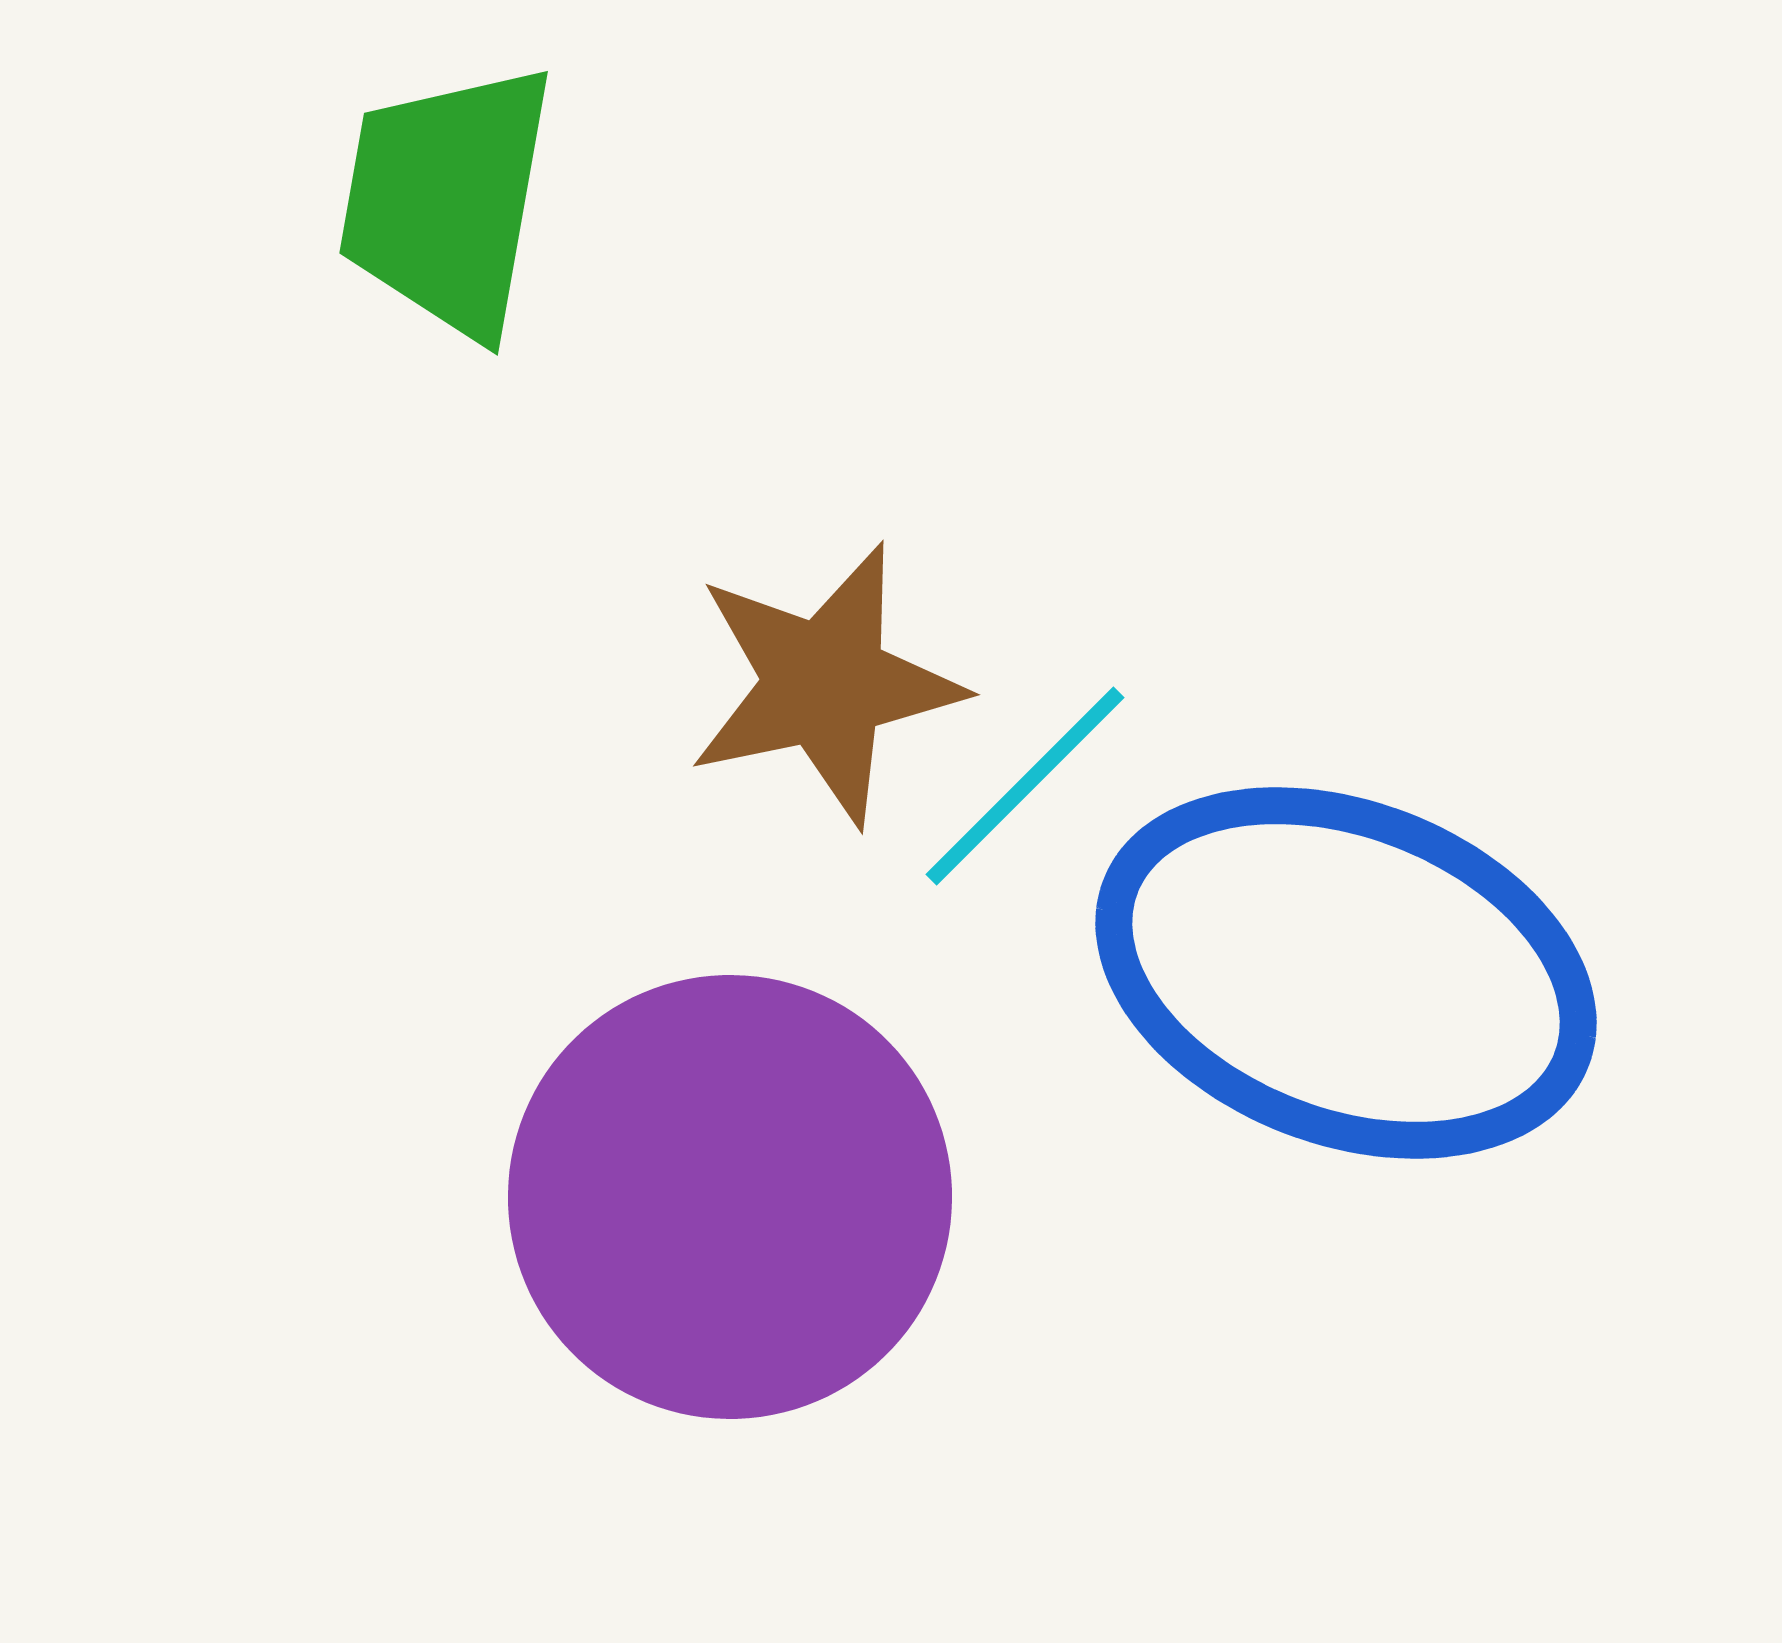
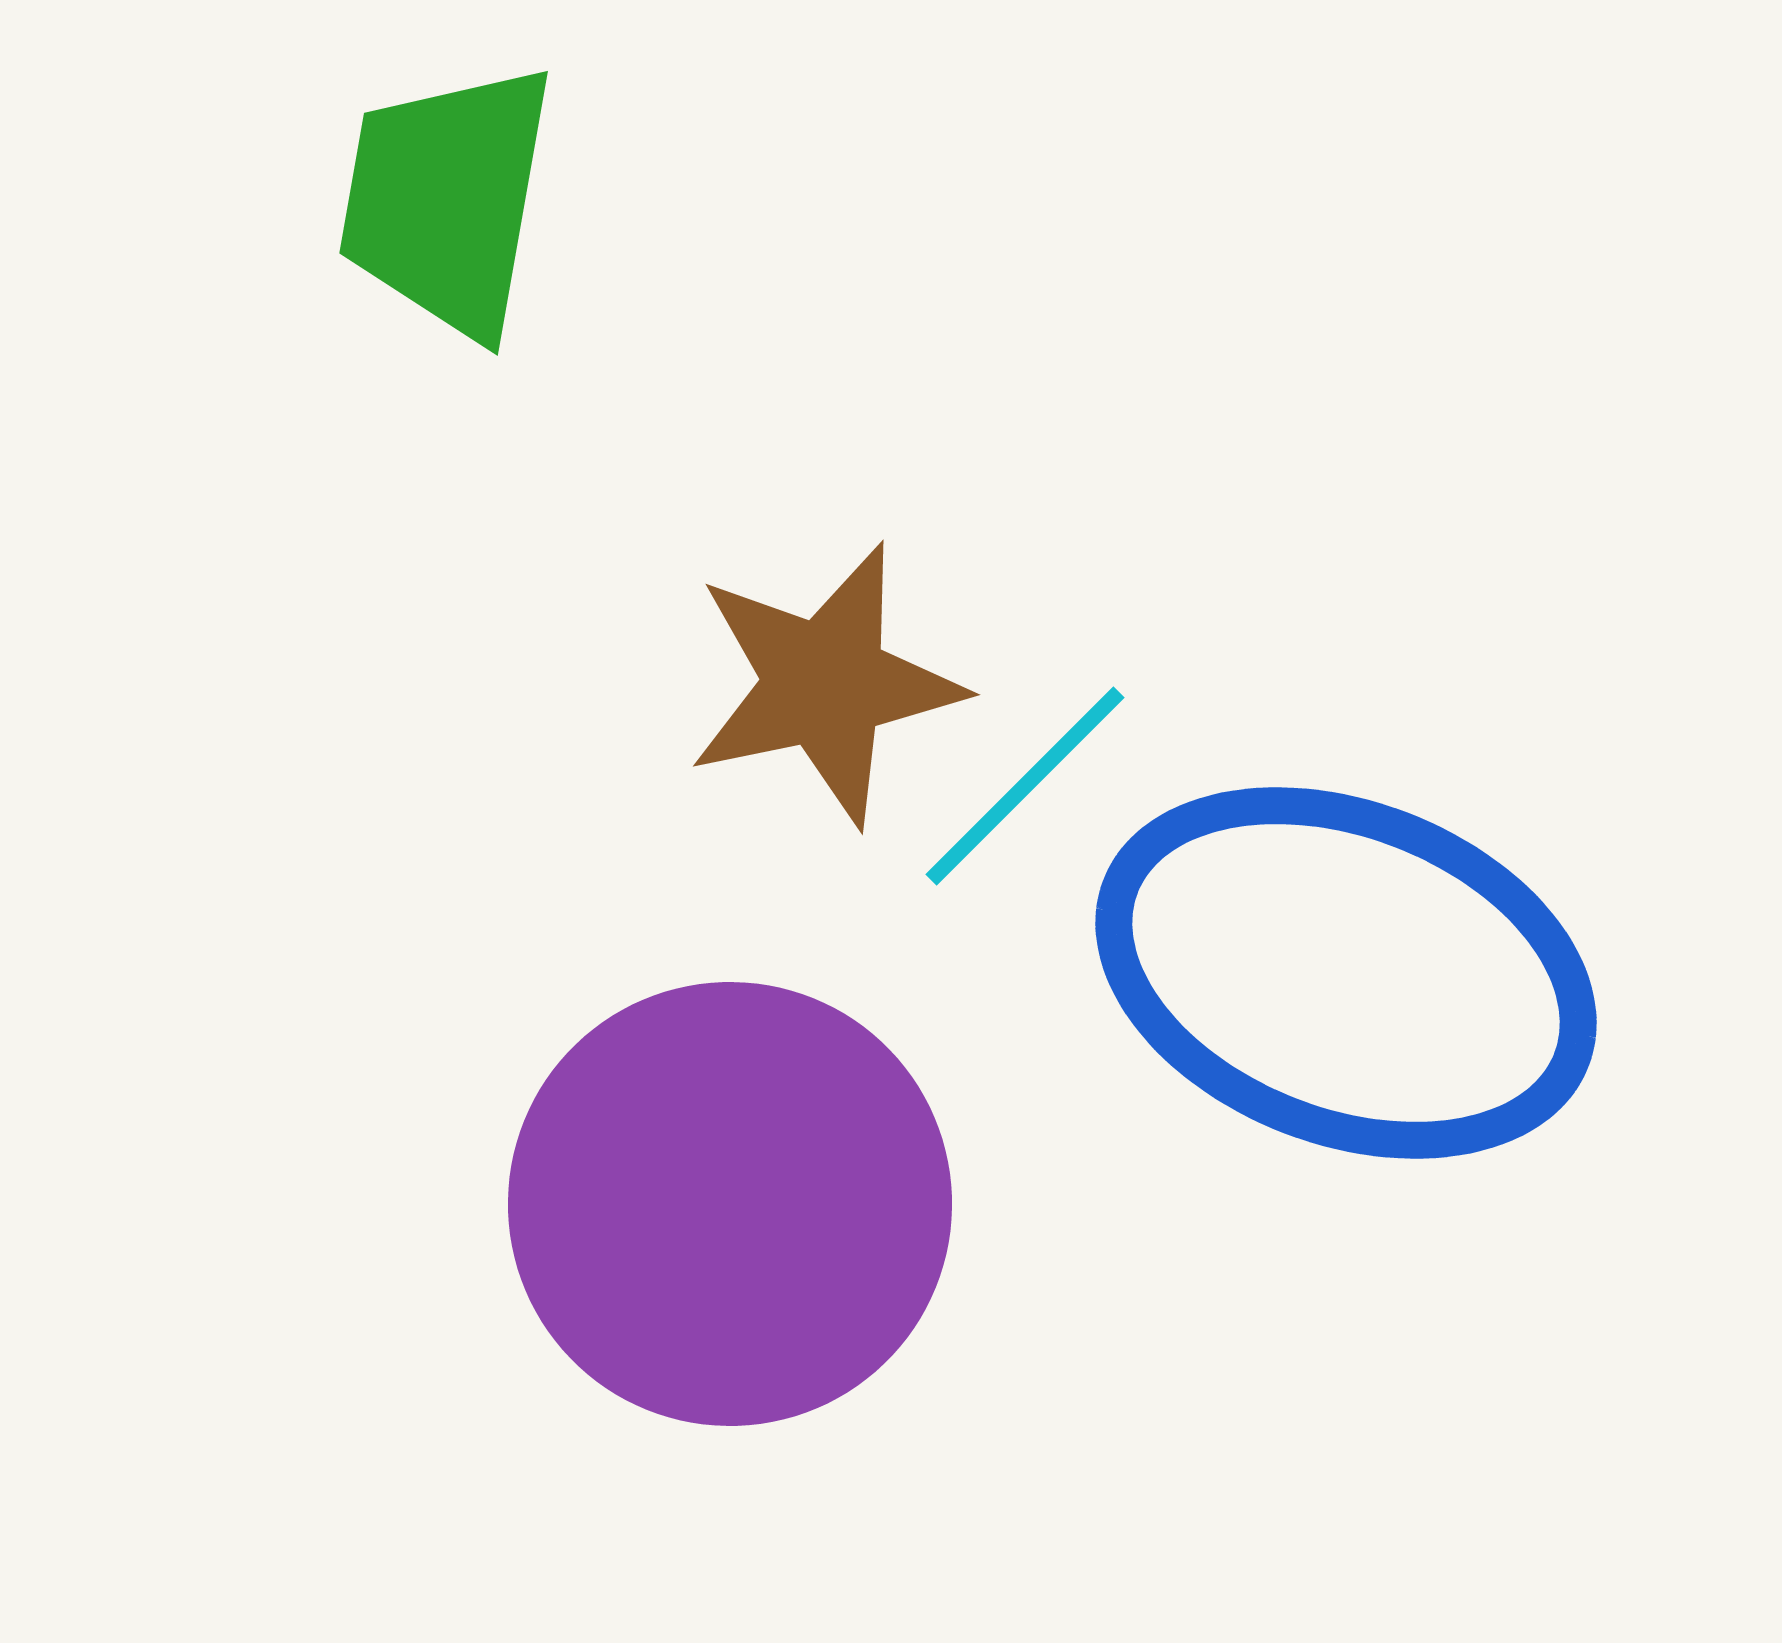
purple circle: moved 7 px down
